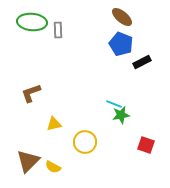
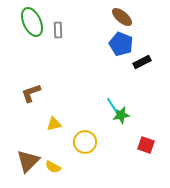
green ellipse: rotated 60 degrees clockwise
cyan line: moved 2 px left, 1 px down; rotated 35 degrees clockwise
